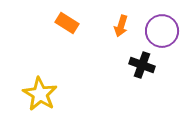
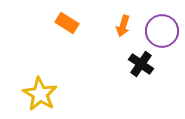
orange arrow: moved 2 px right
black cross: moved 1 px left, 1 px up; rotated 15 degrees clockwise
